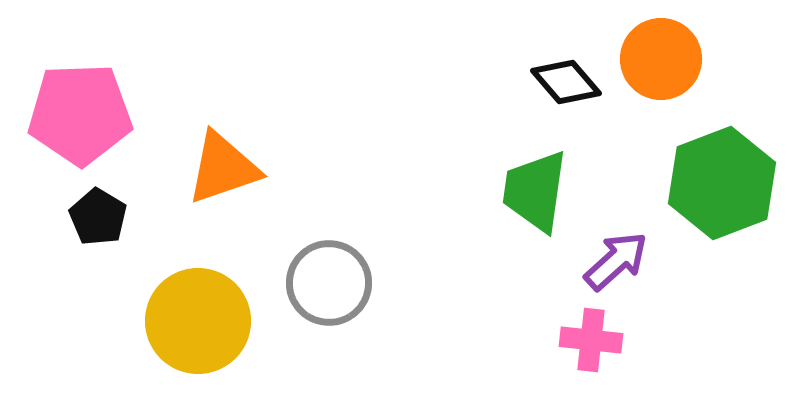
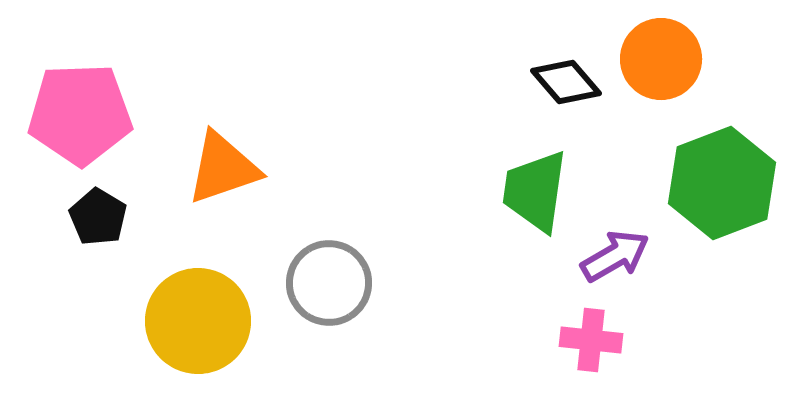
purple arrow: moved 1 px left, 5 px up; rotated 12 degrees clockwise
